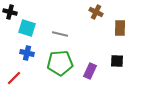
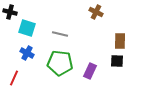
brown rectangle: moved 13 px down
blue cross: rotated 16 degrees clockwise
green pentagon: rotated 10 degrees clockwise
red line: rotated 21 degrees counterclockwise
